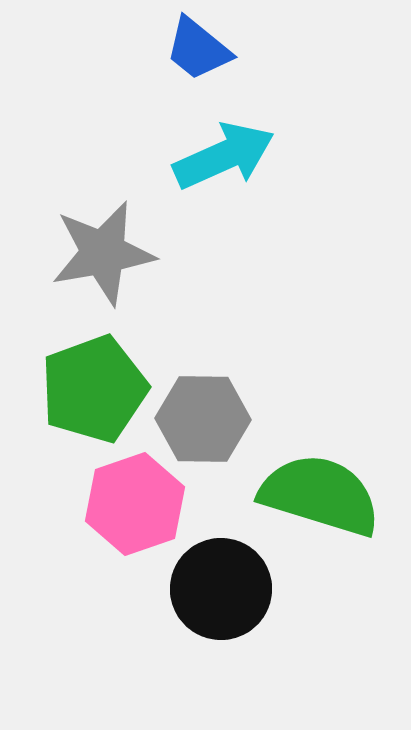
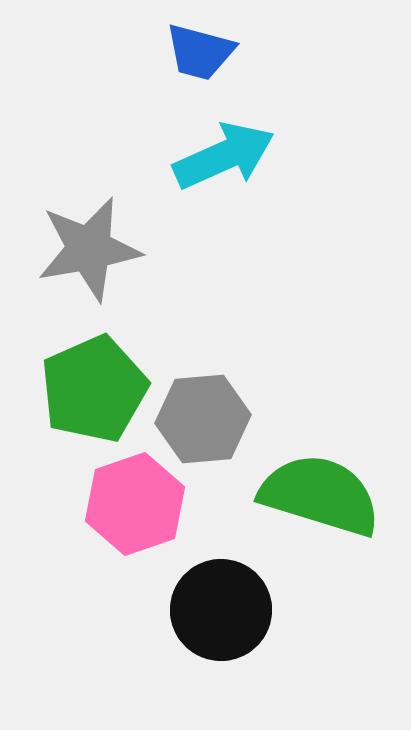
blue trapezoid: moved 2 px right, 3 px down; rotated 24 degrees counterclockwise
gray star: moved 14 px left, 4 px up
green pentagon: rotated 4 degrees counterclockwise
gray hexagon: rotated 6 degrees counterclockwise
black circle: moved 21 px down
